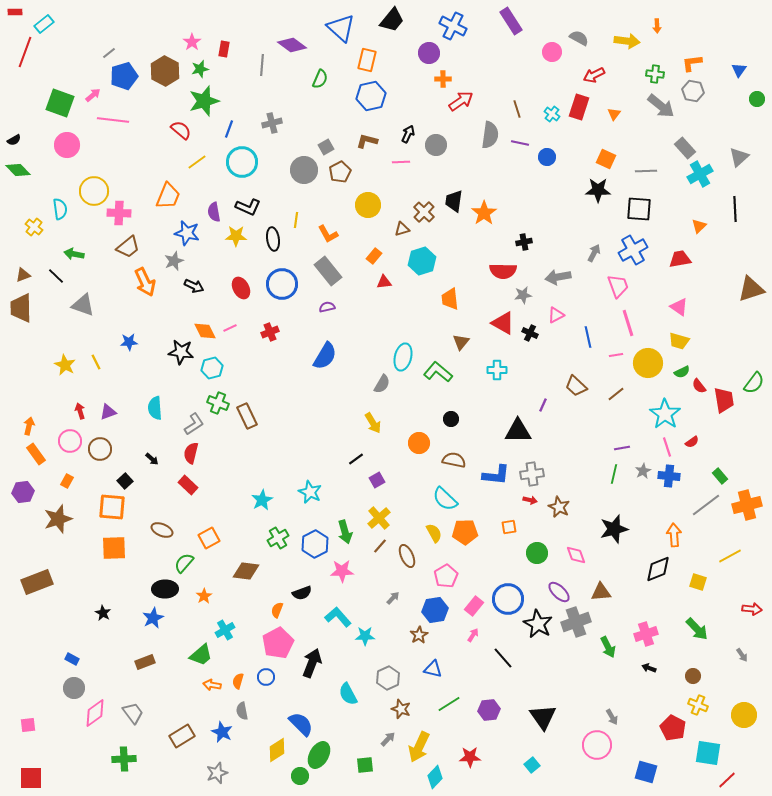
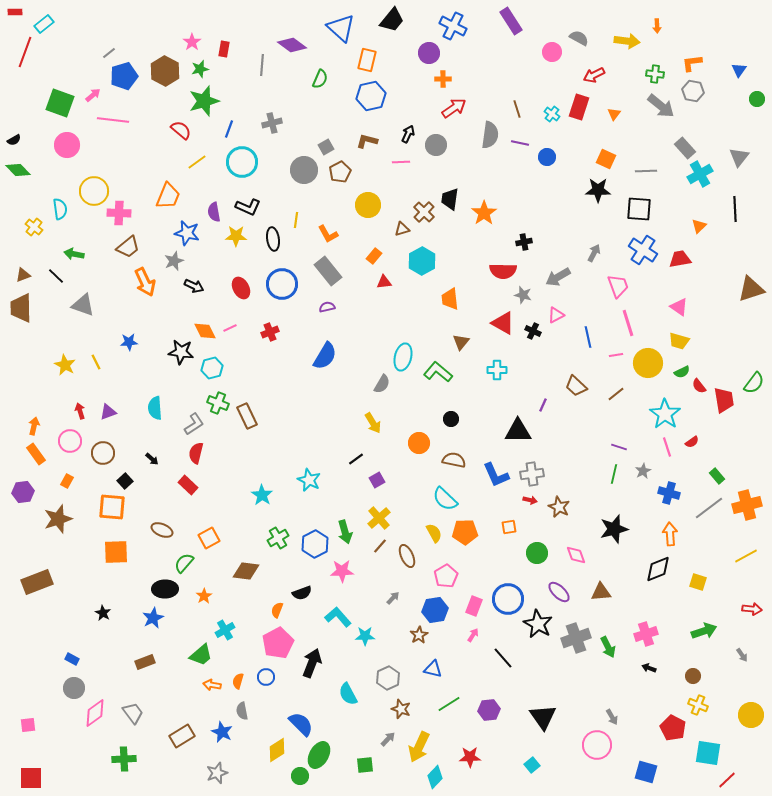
red arrow at (461, 101): moved 7 px left, 7 px down
gray triangle at (739, 157): rotated 10 degrees counterclockwise
black trapezoid at (454, 201): moved 4 px left, 2 px up
blue cross at (633, 250): moved 10 px right; rotated 28 degrees counterclockwise
cyan hexagon at (422, 261): rotated 12 degrees counterclockwise
gray arrow at (558, 277): rotated 20 degrees counterclockwise
gray star at (523, 295): rotated 24 degrees clockwise
black cross at (530, 333): moved 3 px right, 2 px up
orange arrow at (29, 426): moved 5 px right
purple line at (622, 448): moved 3 px left, 1 px up; rotated 28 degrees clockwise
brown circle at (100, 449): moved 3 px right, 4 px down
red semicircle at (191, 453): moved 5 px right
blue L-shape at (496, 475): rotated 60 degrees clockwise
blue cross at (669, 476): moved 17 px down; rotated 10 degrees clockwise
green rectangle at (720, 476): moved 3 px left
cyan star at (310, 492): moved 1 px left, 12 px up
cyan star at (262, 500): moved 5 px up; rotated 10 degrees counterclockwise
gray line at (706, 505): moved 3 px right, 3 px down
orange arrow at (674, 535): moved 4 px left, 1 px up
orange square at (114, 548): moved 2 px right, 4 px down
yellow line at (730, 556): moved 16 px right
pink rectangle at (474, 606): rotated 18 degrees counterclockwise
gray cross at (576, 622): moved 16 px down
green arrow at (697, 629): moved 7 px right, 2 px down; rotated 65 degrees counterclockwise
yellow circle at (744, 715): moved 7 px right
